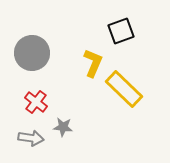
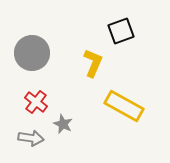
yellow rectangle: moved 17 px down; rotated 15 degrees counterclockwise
gray star: moved 3 px up; rotated 18 degrees clockwise
